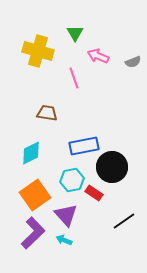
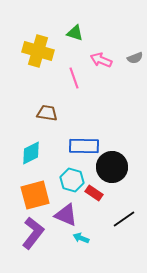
green triangle: rotated 42 degrees counterclockwise
pink arrow: moved 3 px right, 4 px down
gray semicircle: moved 2 px right, 4 px up
blue rectangle: rotated 12 degrees clockwise
cyan hexagon: rotated 25 degrees clockwise
orange square: rotated 20 degrees clockwise
purple triangle: rotated 25 degrees counterclockwise
black line: moved 2 px up
purple L-shape: rotated 8 degrees counterclockwise
cyan arrow: moved 17 px right, 2 px up
